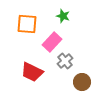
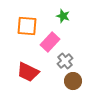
orange square: moved 2 px down
pink rectangle: moved 2 px left
red trapezoid: moved 4 px left
brown circle: moved 9 px left, 1 px up
